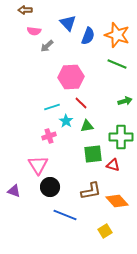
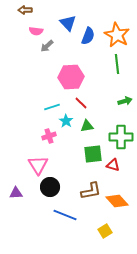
pink semicircle: moved 2 px right
orange star: rotated 10 degrees clockwise
green line: rotated 60 degrees clockwise
purple triangle: moved 2 px right, 2 px down; rotated 24 degrees counterclockwise
